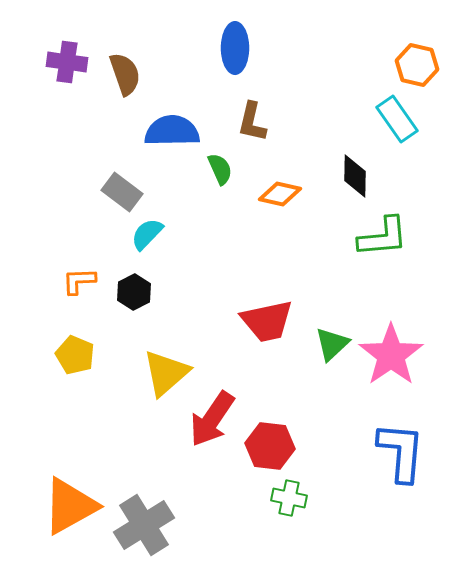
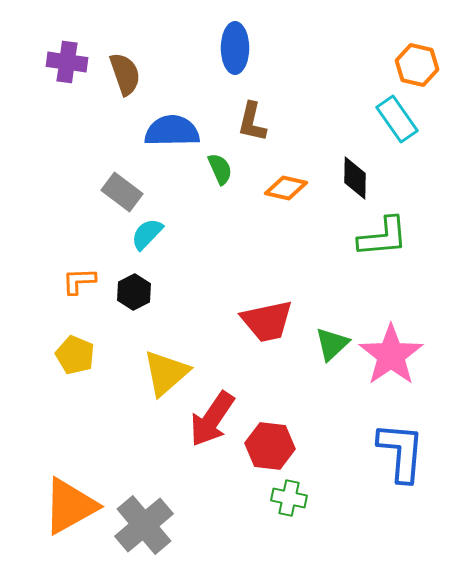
black diamond: moved 2 px down
orange diamond: moved 6 px right, 6 px up
gray cross: rotated 8 degrees counterclockwise
